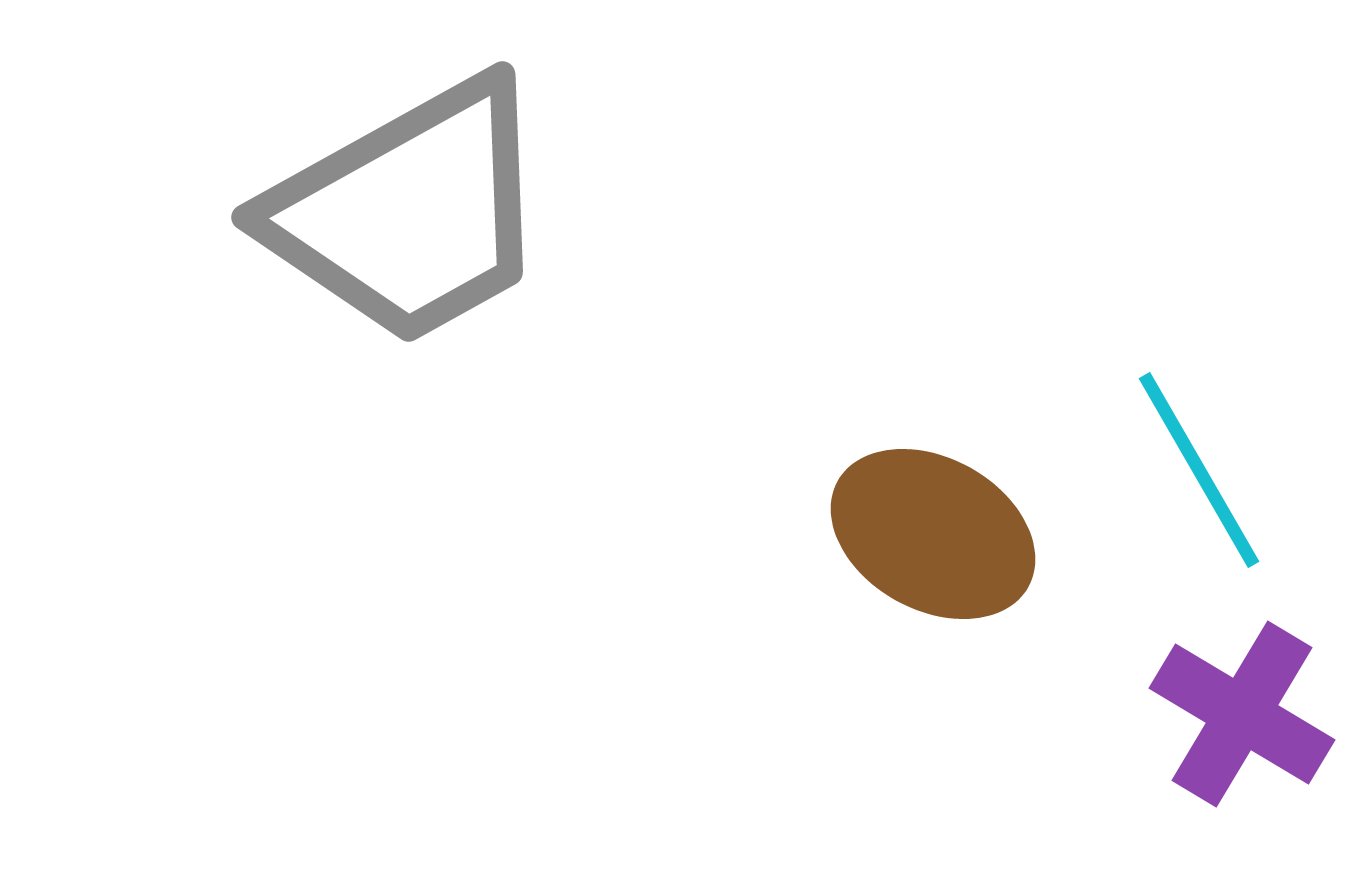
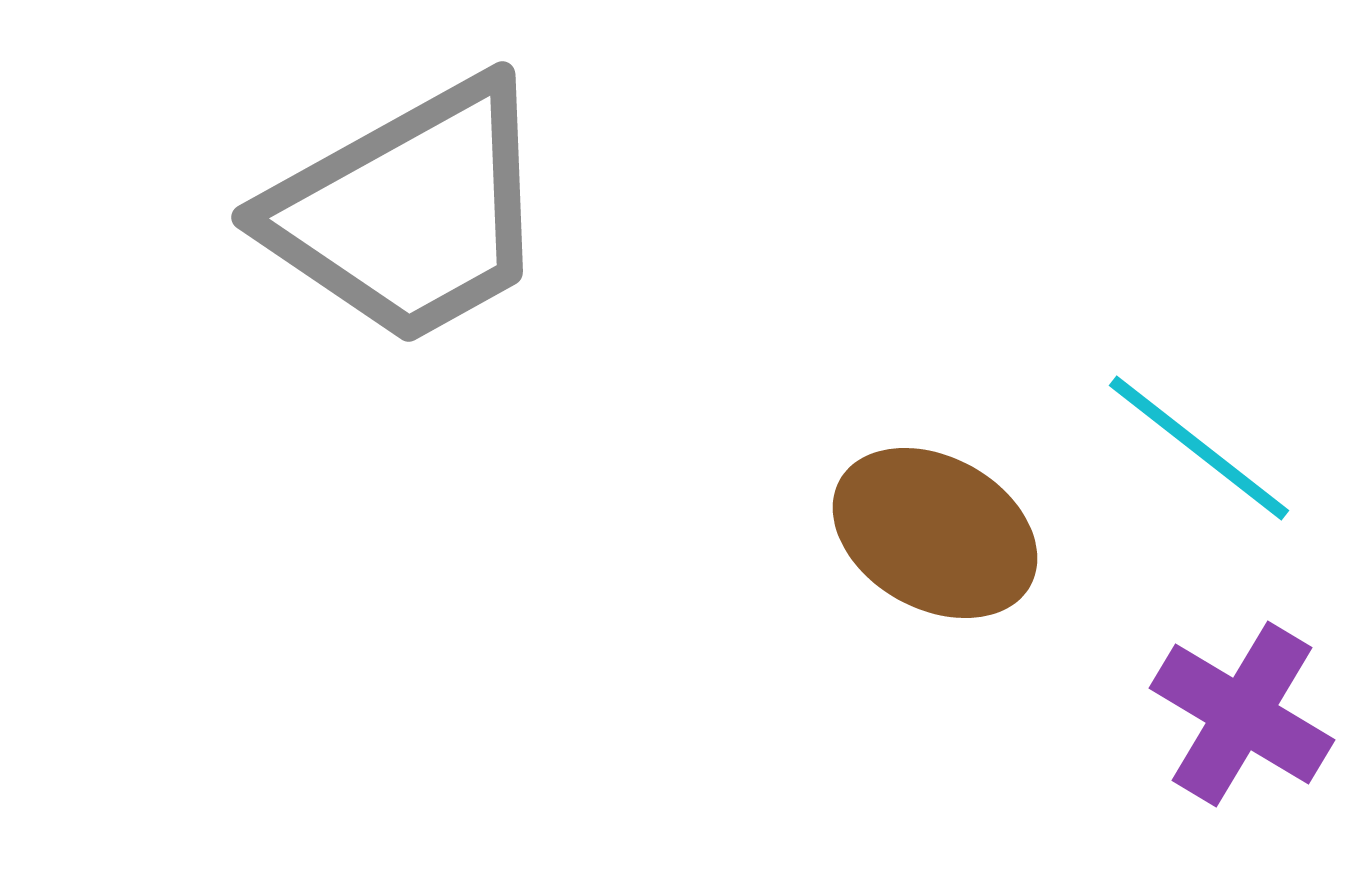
cyan line: moved 22 px up; rotated 22 degrees counterclockwise
brown ellipse: moved 2 px right, 1 px up
